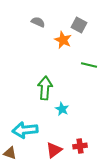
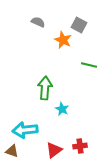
brown triangle: moved 2 px right, 2 px up
